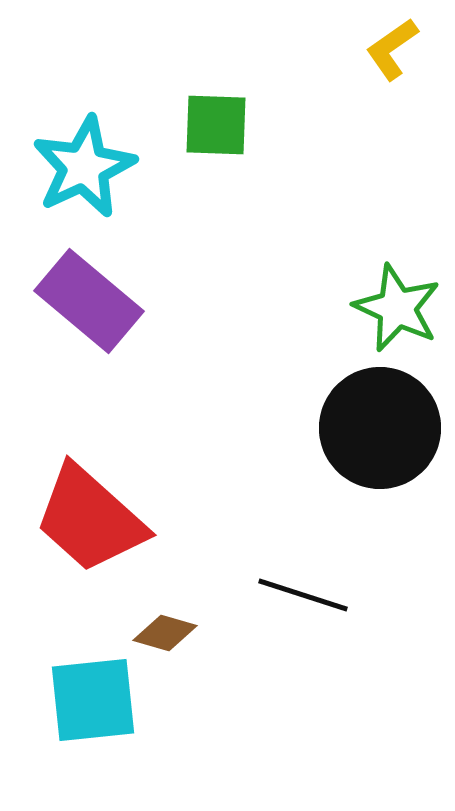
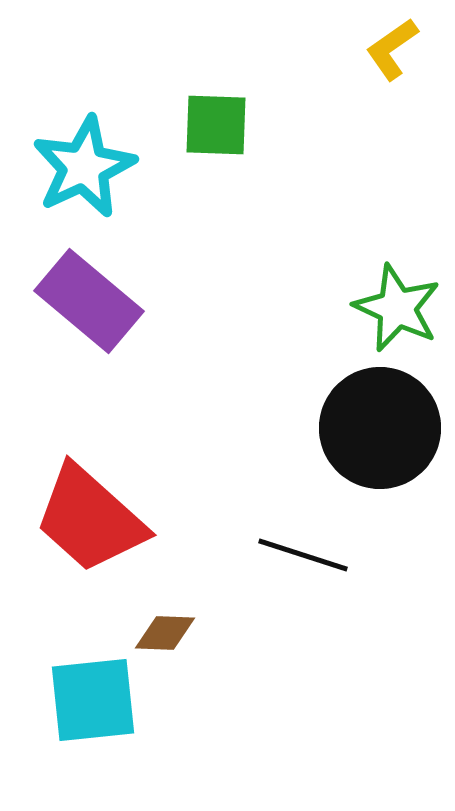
black line: moved 40 px up
brown diamond: rotated 14 degrees counterclockwise
